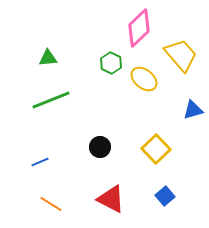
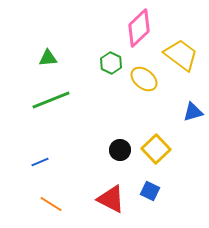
yellow trapezoid: rotated 12 degrees counterclockwise
blue triangle: moved 2 px down
black circle: moved 20 px right, 3 px down
blue square: moved 15 px left, 5 px up; rotated 24 degrees counterclockwise
